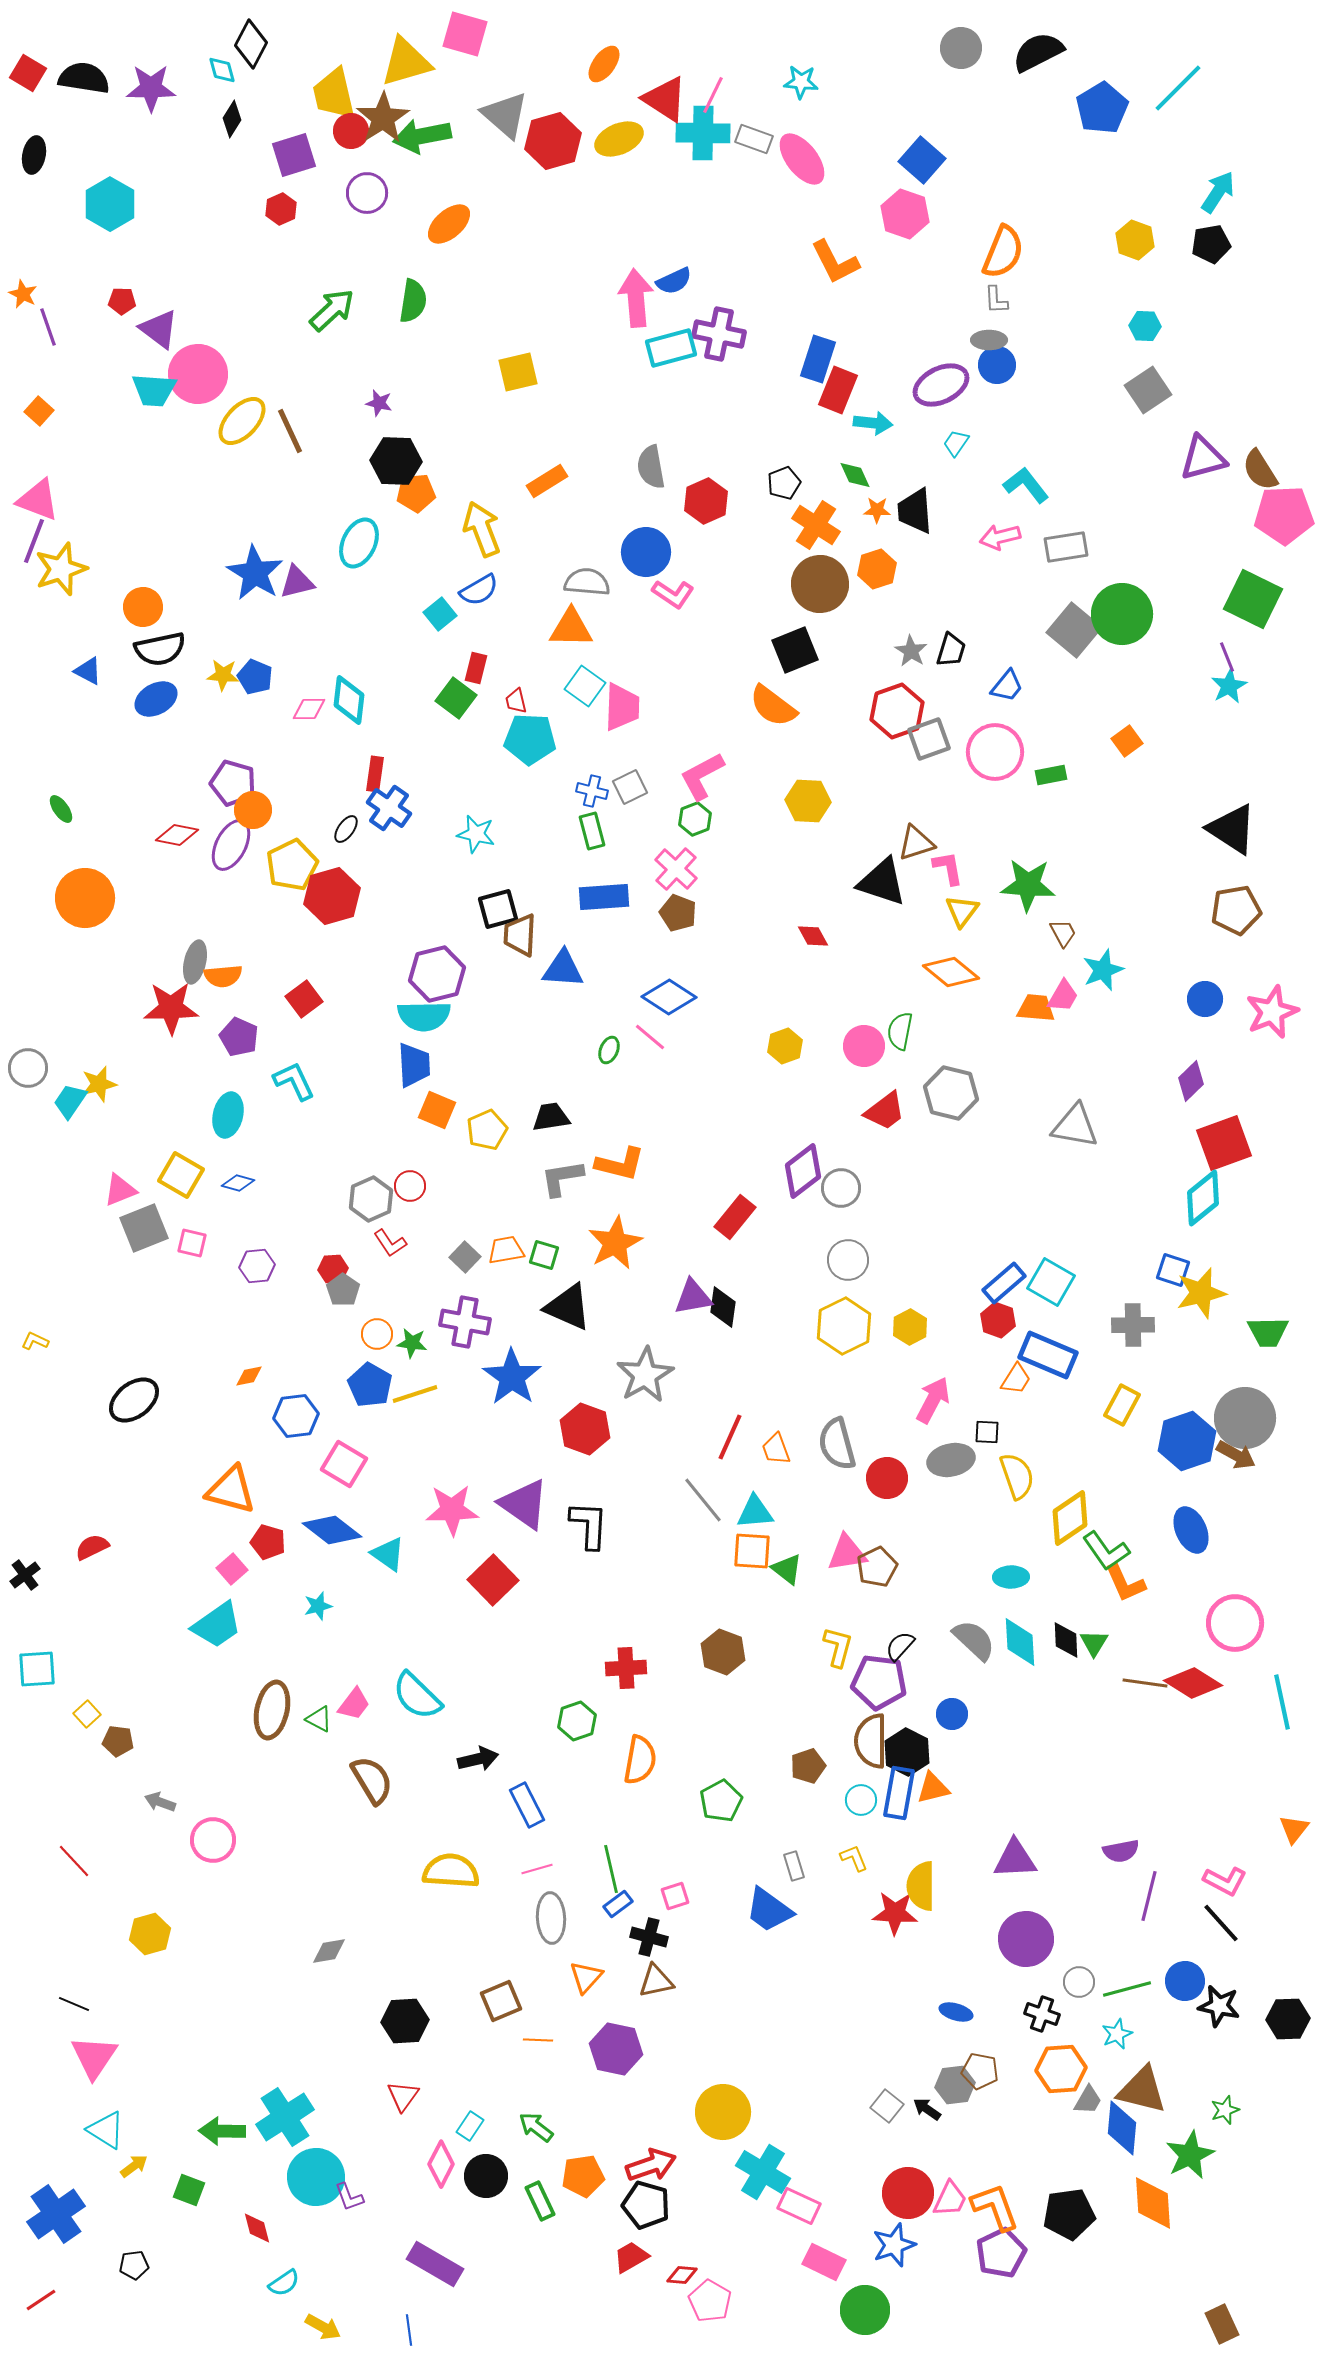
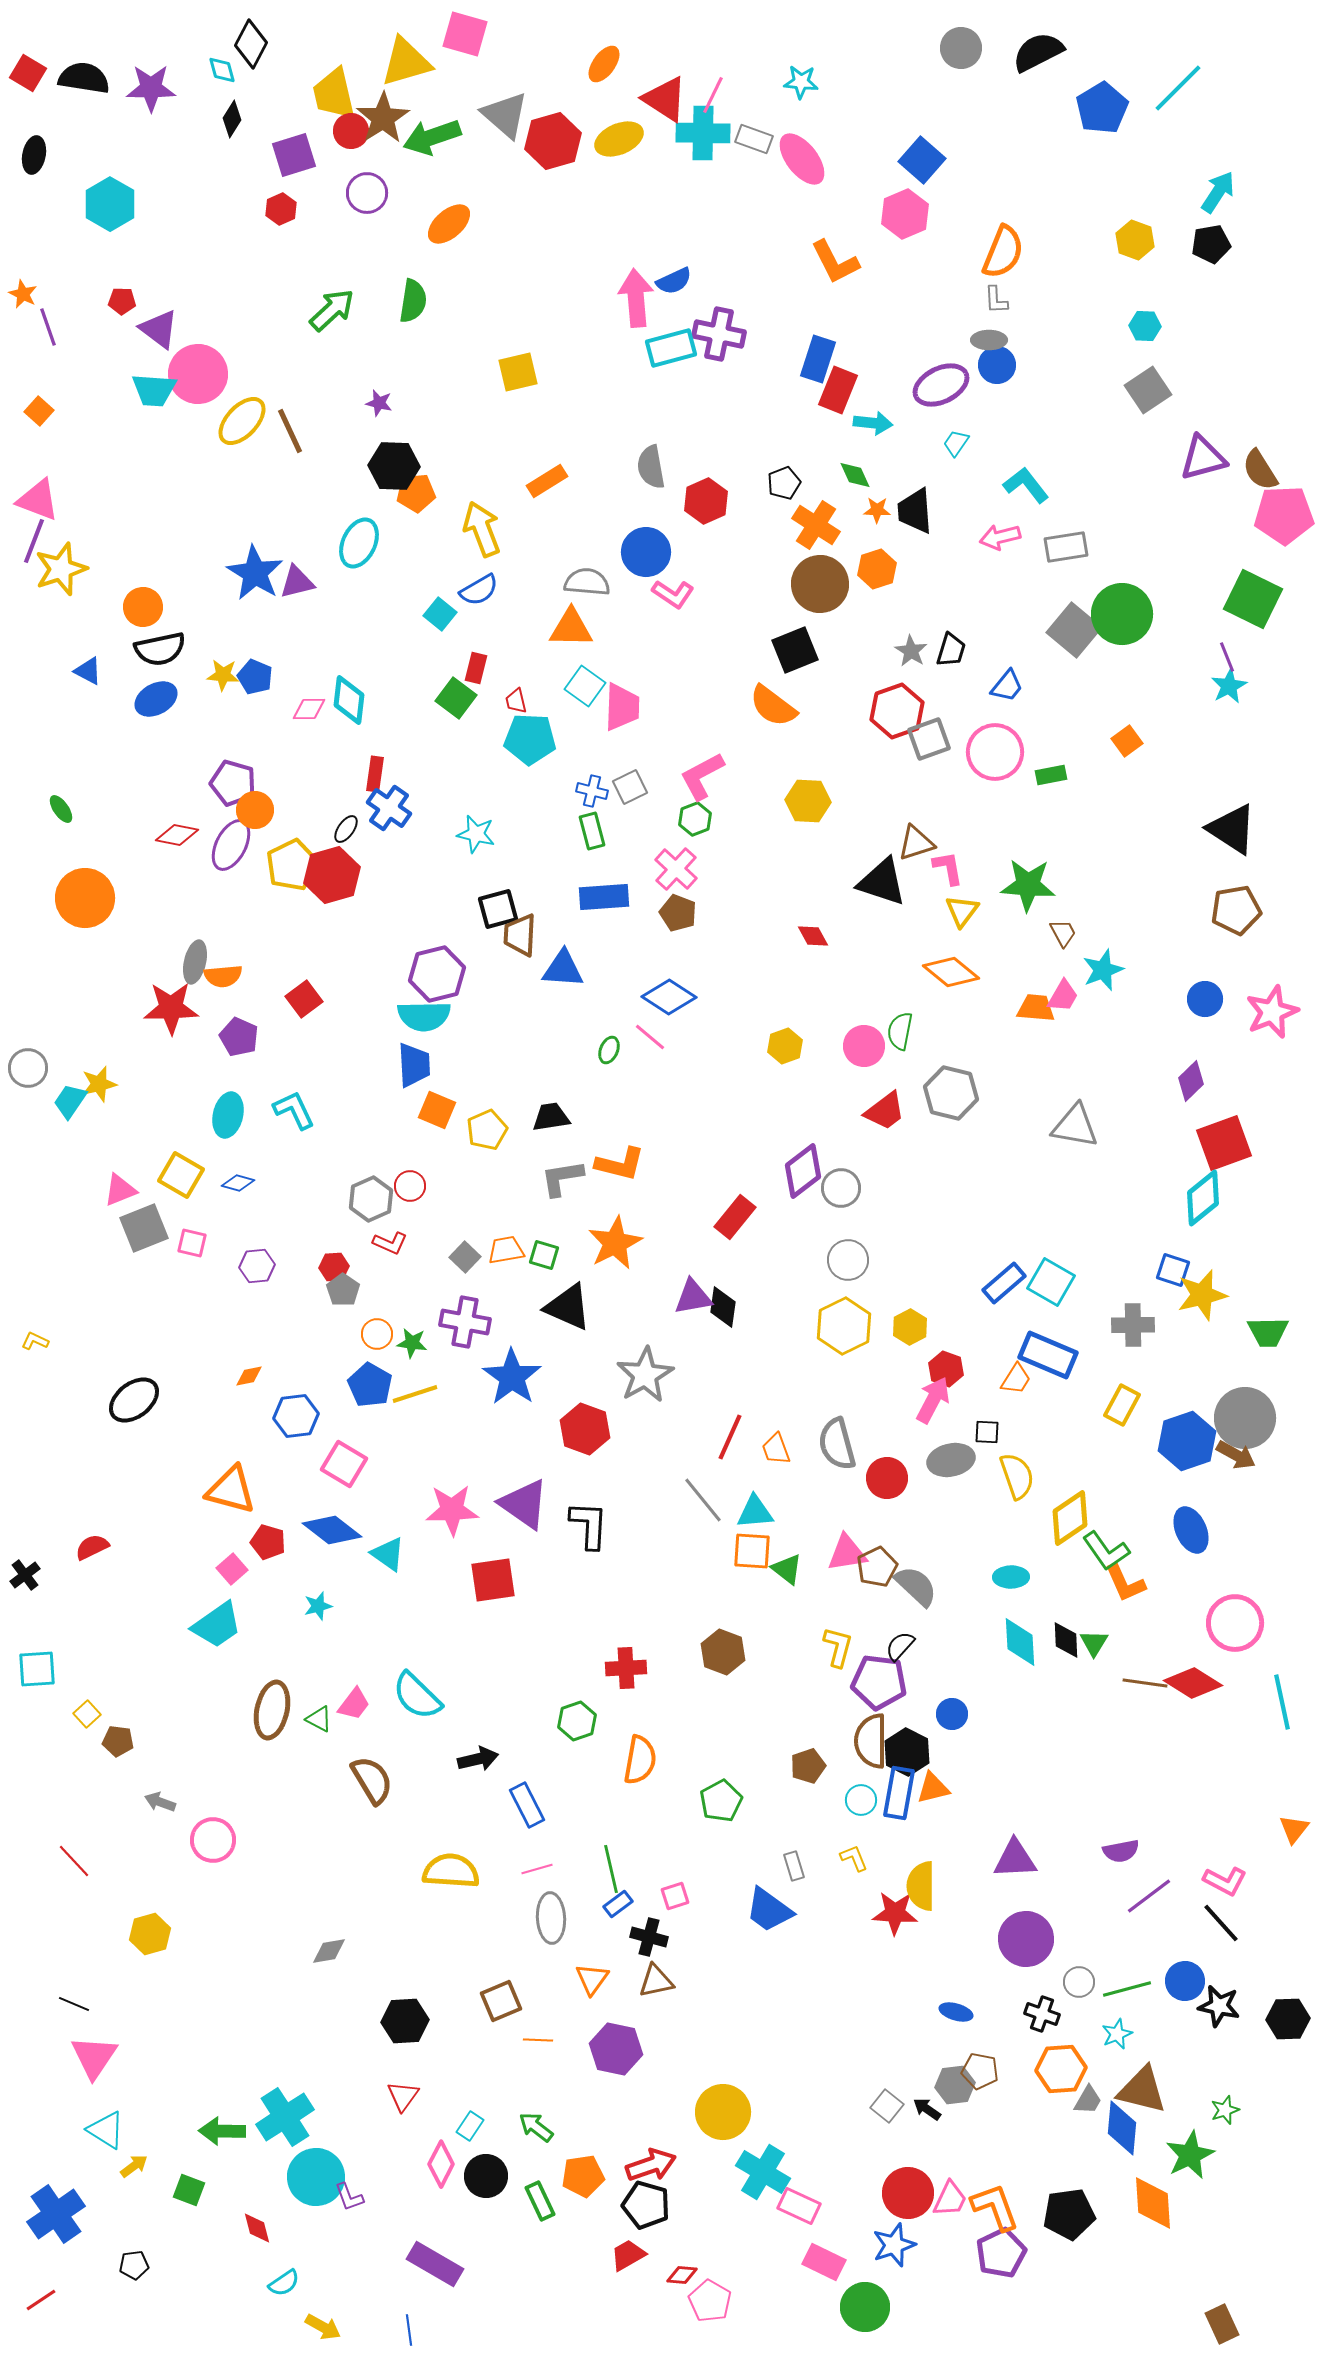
green arrow at (422, 136): moved 10 px right, 1 px down; rotated 8 degrees counterclockwise
pink hexagon at (905, 214): rotated 18 degrees clockwise
black hexagon at (396, 461): moved 2 px left, 5 px down
cyan square at (440, 614): rotated 12 degrees counterclockwise
orange circle at (253, 810): moved 2 px right
red hexagon at (332, 896): moved 21 px up
cyan L-shape at (294, 1081): moved 29 px down
red L-shape at (390, 1243): rotated 32 degrees counterclockwise
red hexagon at (333, 1269): moved 1 px right, 2 px up
yellow star at (1201, 1293): moved 1 px right, 2 px down
red hexagon at (998, 1320): moved 52 px left, 49 px down
red square at (493, 1580): rotated 36 degrees clockwise
gray semicircle at (974, 1640): moved 58 px left, 54 px up
purple line at (1149, 1896): rotated 39 degrees clockwise
orange triangle at (586, 1977): moved 6 px right, 2 px down; rotated 6 degrees counterclockwise
red trapezoid at (631, 2257): moved 3 px left, 2 px up
green circle at (865, 2310): moved 3 px up
